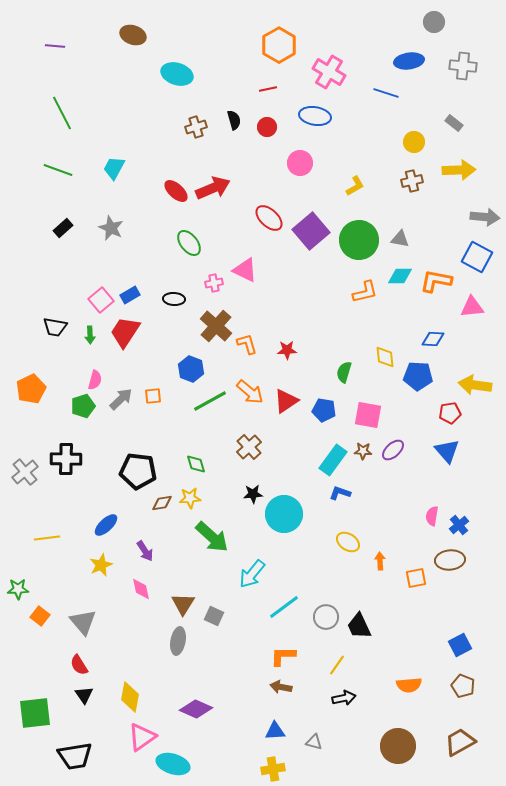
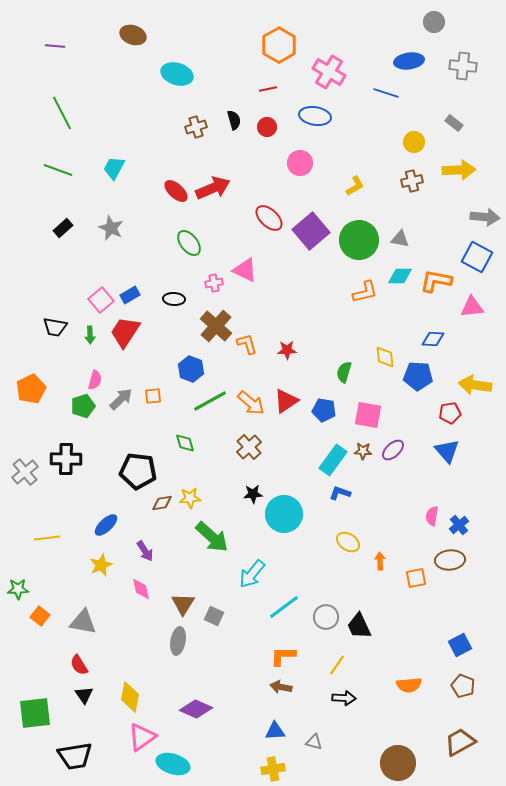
orange arrow at (250, 392): moved 1 px right, 11 px down
green diamond at (196, 464): moved 11 px left, 21 px up
gray triangle at (83, 622): rotated 40 degrees counterclockwise
black arrow at (344, 698): rotated 15 degrees clockwise
brown circle at (398, 746): moved 17 px down
